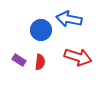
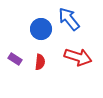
blue arrow: rotated 40 degrees clockwise
blue circle: moved 1 px up
purple rectangle: moved 4 px left, 1 px up
